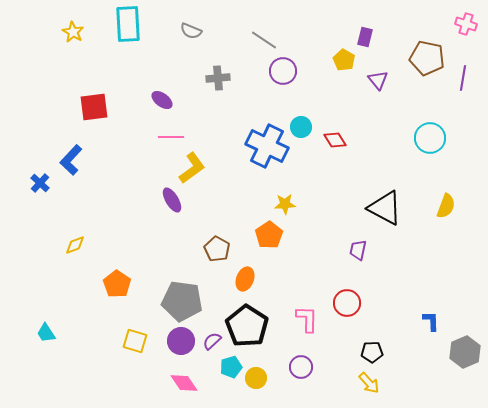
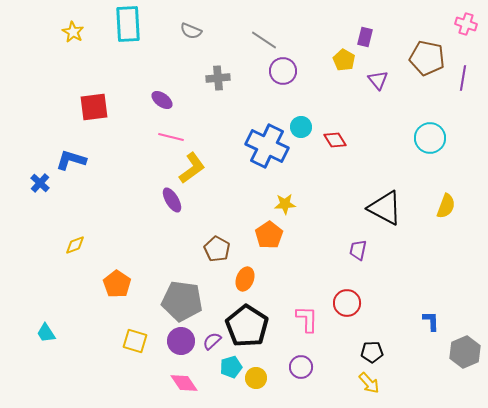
pink line at (171, 137): rotated 15 degrees clockwise
blue L-shape at (71, 160): rotated 64 degrees clockwise
